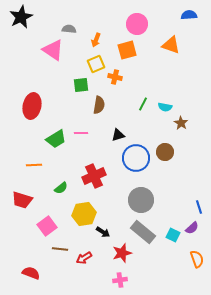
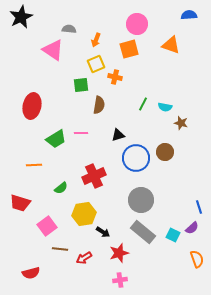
orange square: moved 2 px right, 1 px up
brown star: rotated 16 degrees counterclockwise
red trapezoid: moved 2 px left, 3 px down
red star: moved 3 px left
red semicircle: rotated 144 degrees clockwise
